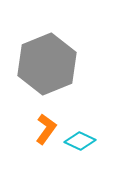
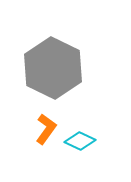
gray hexagon: moved 6 px right, 4 px down; rotated 12 degrees counterclockwise
